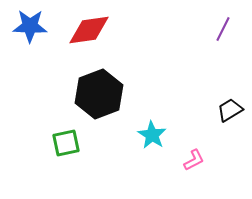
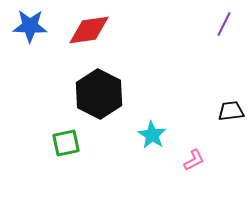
purple line: moved 1 px right, 5 px up
black hexagon: rotated 12 degrees counterclockwise
black trapezoid: moved 1 px right, 1 px down; rotated 24 degrees clockwise
